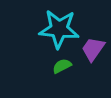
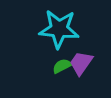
purple trapezoid: moved 12 px left, 14 px down
